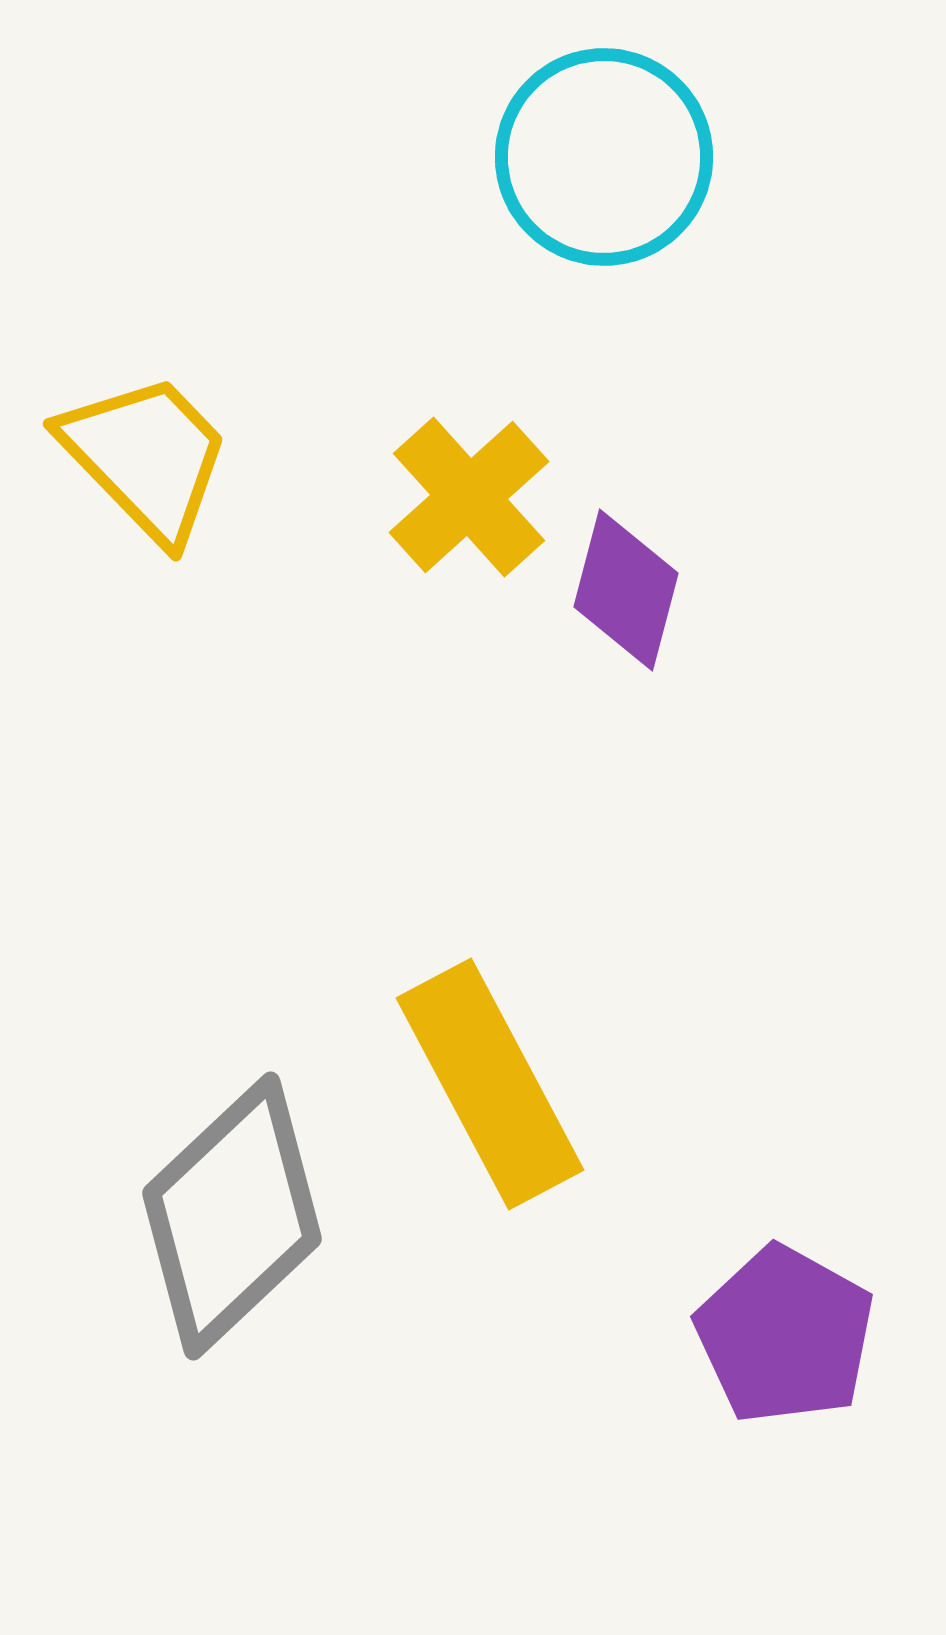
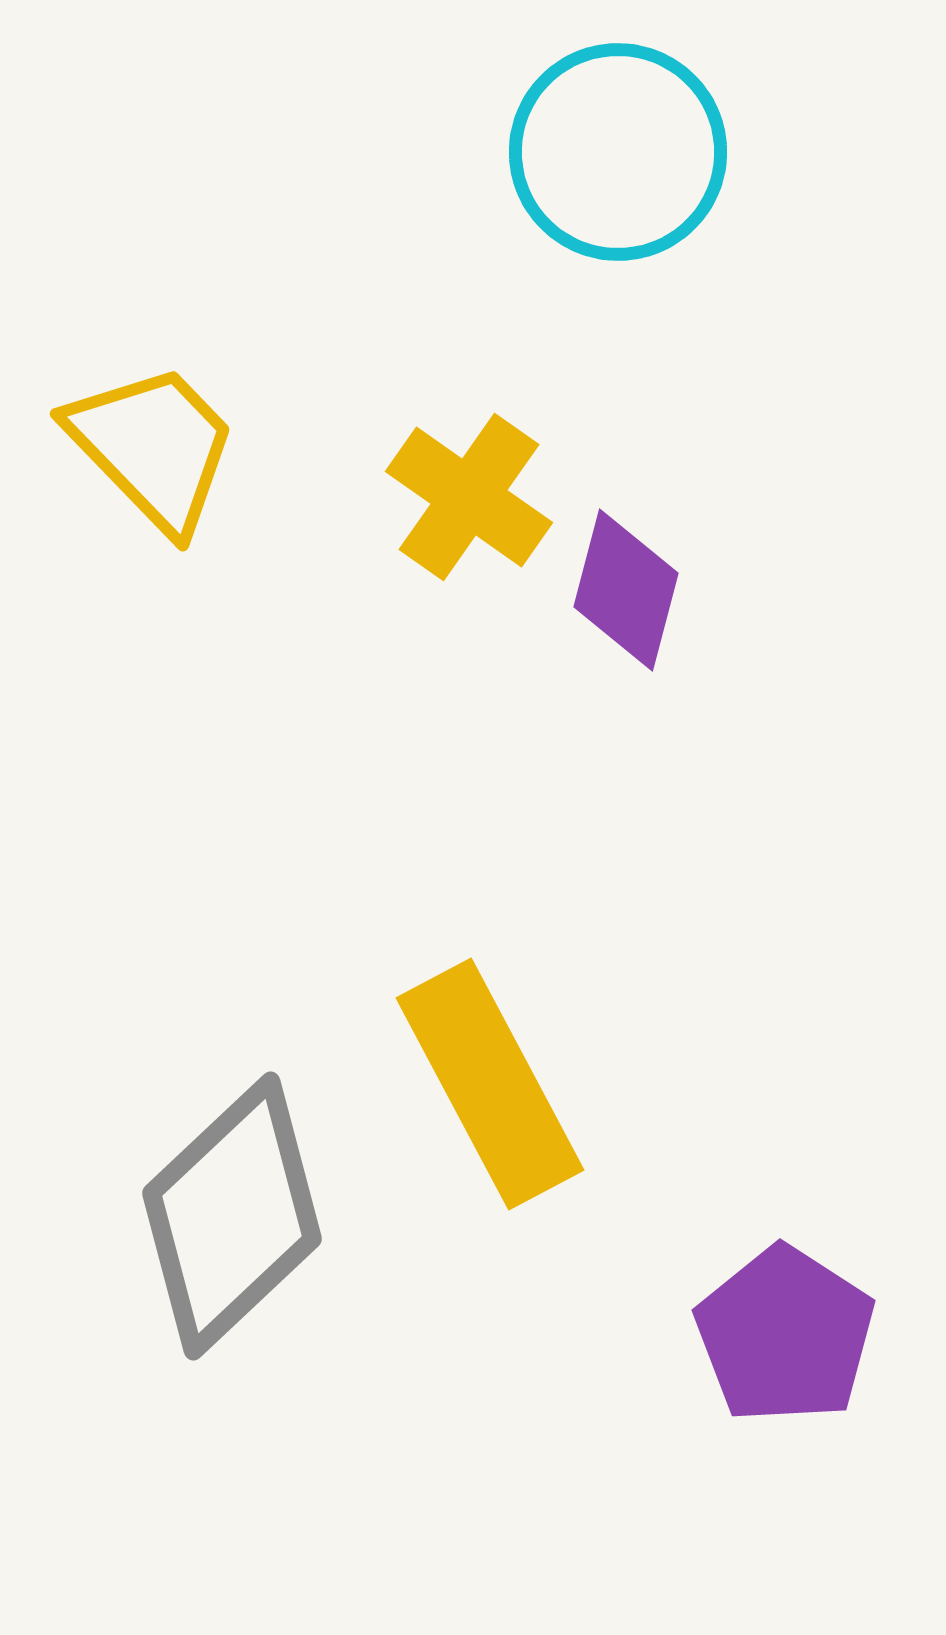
cyan circle: moved 14 px right, 5 px up
yellow trapezoid: moved 7 px right, 10 px up
yellow cross: rotated 13 degrees counterclockwise
purple pentagon: rotated 4 degrees clockwise
